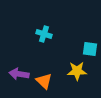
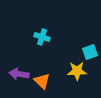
cyan cross: moved 2 px left, 3 px down
cyan square: moved 3 px down; rotated 28 degrees counterclockwise
orange triangle: moved 2 px left
